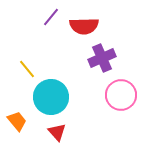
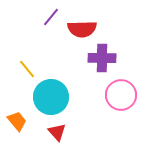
red semicircle: moved 2 px left, 3 px down
purple cross: rotated 24 degrees clockwise
